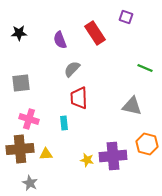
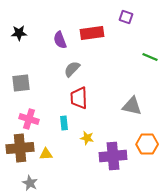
red rectangle: moved 3 px left; rotated 65 degrees counterclockwise
green line: moved 5 px right, 11 px up
orange hexagon: rotated 15 degrees counterclockwise
brown cross: moved 1 px up
yellow star: moved 22 px up
